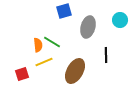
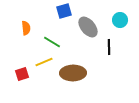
gray ellipse: rotated 55 degrees counterclockwise
orange semicircle: moved 12 px left, 17 px up
black line: moved 3 px right, 8 px up
brown ellipse: moved 2 px left, 2 px down; rotated 60 degrees clockwise
